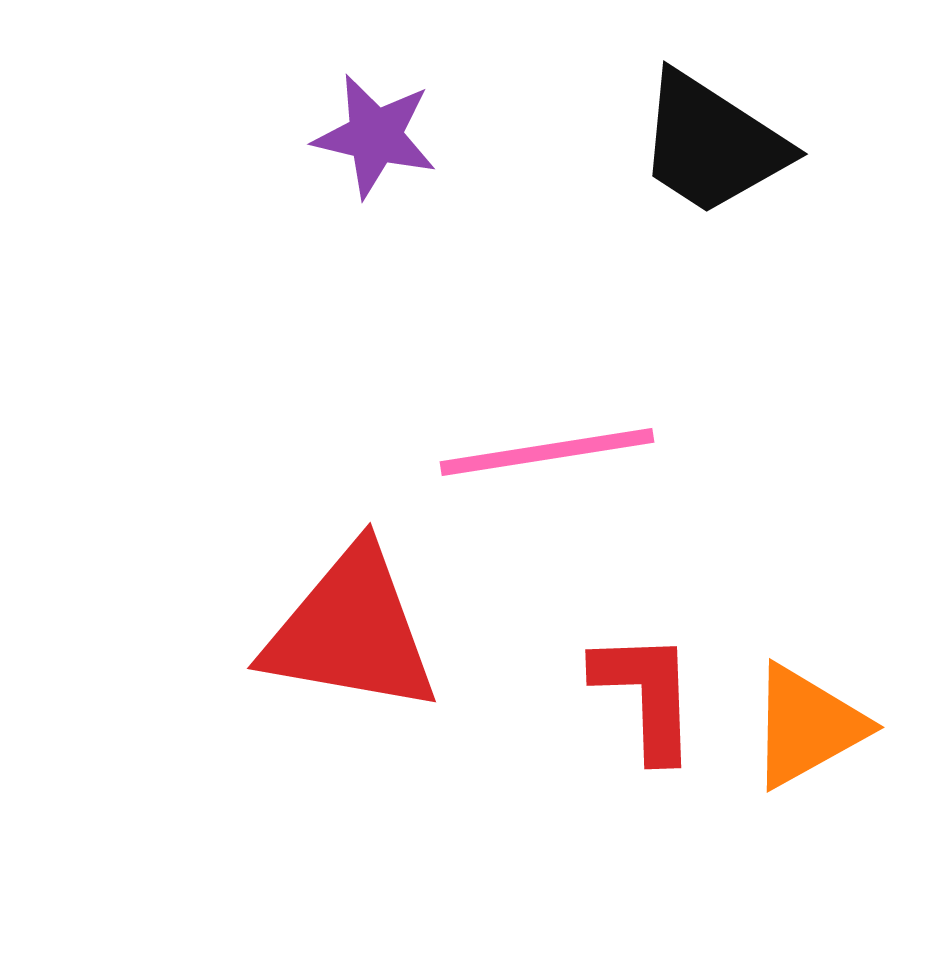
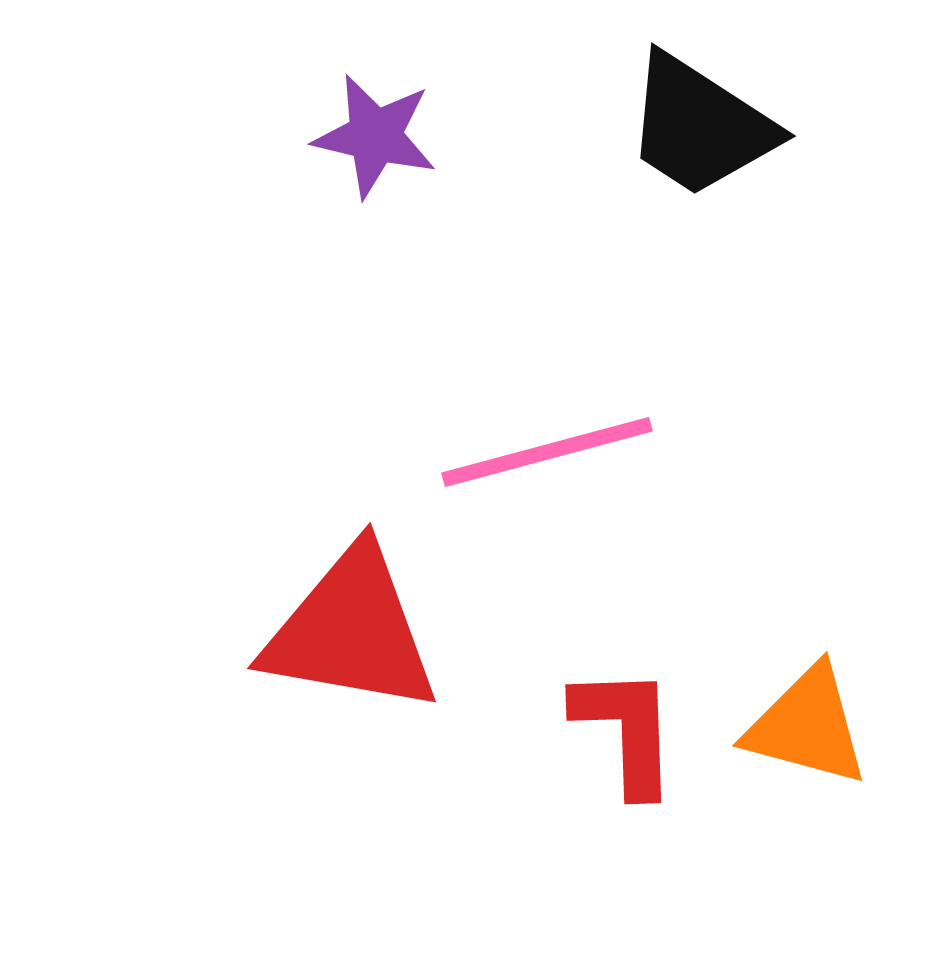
black trapezoid: moved 12 px left, 18 px up
pink line: rotated 6 degrees counterclockwise
red L-shape: moved 20 px left, 35 px down
orange triangle: rotated 44 degrees clockwise
